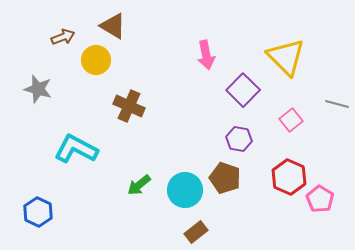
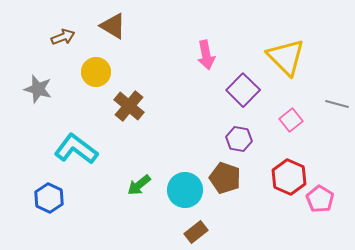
yellow circle: moved 12 px down
brown cross: rotated 16 degrees clockwise
cyan L-shape: rotated 9 degrees clockwise
blue hexagon: moved 11 px right, 14 px up
